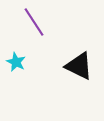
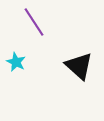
black triangle: rotated 16 degrees clockwise
